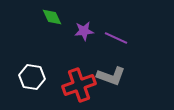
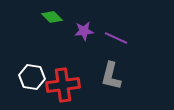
green diamond: rotated 20 degrees counterclockwise
gray L-shape: rotated 84 degrees clockwise
red cross: moved 16 px left; rotated 12 degrees clockwise
